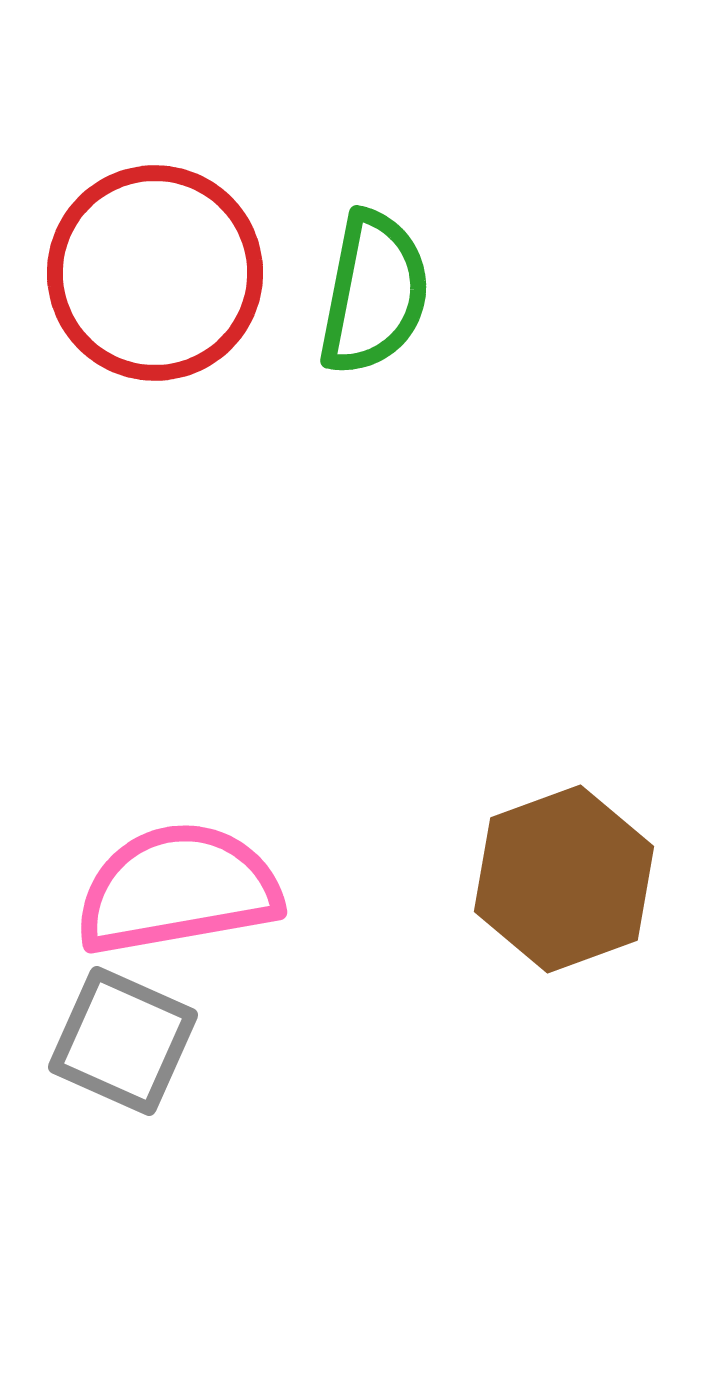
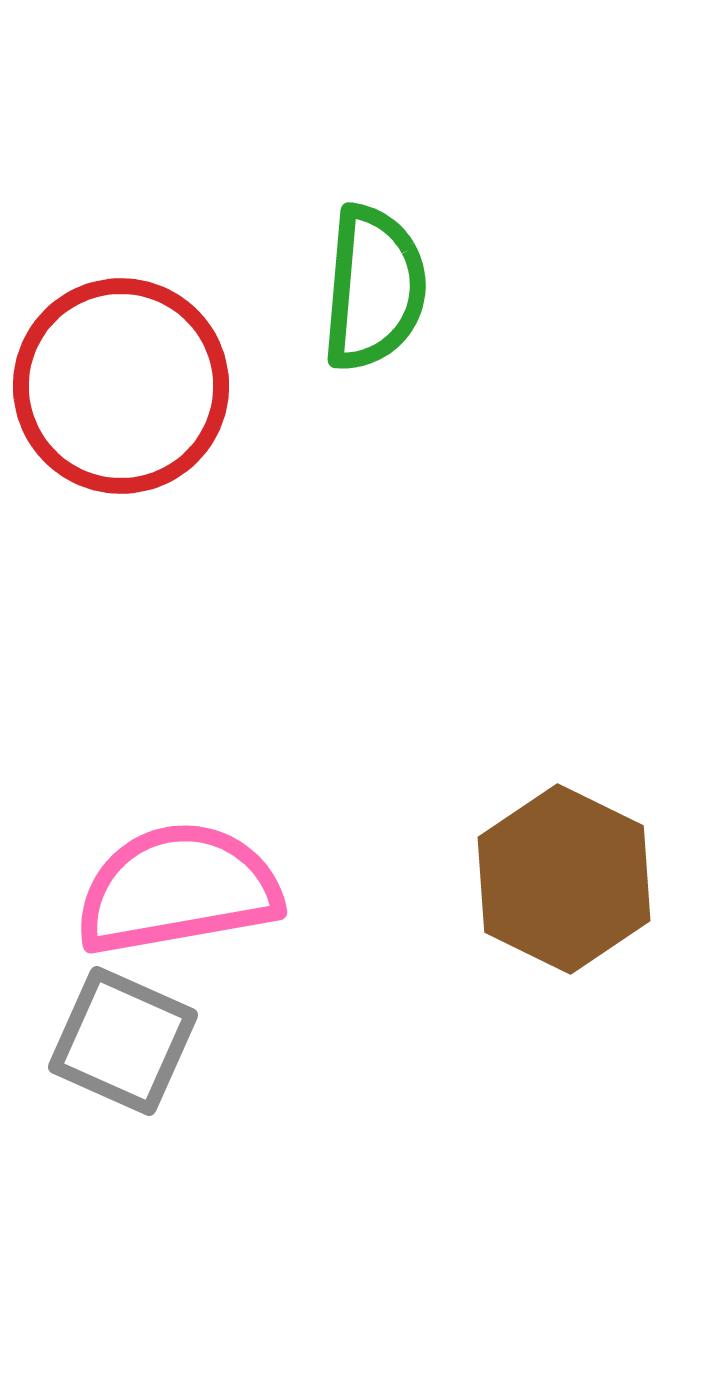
red circle: moved 34 px left, 113 px down
green semicircle: moved 5 px up; rotated 6 degrees counterclockwise
brown hexagon: rotated 14 degrees counterclockwise
